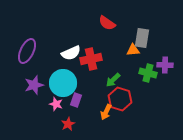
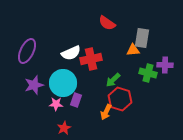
pink star: rotated 16 degrees counterclockwise
red star: moved 4 px left, 4 px down
